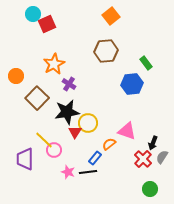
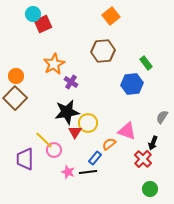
red square: moved 4 px left
brown hexagon: moved 3 px left
purple cross: moved 2 px right, 2 px up
brown square: moved 22 px left
gray semicircle: moved 40 px up
